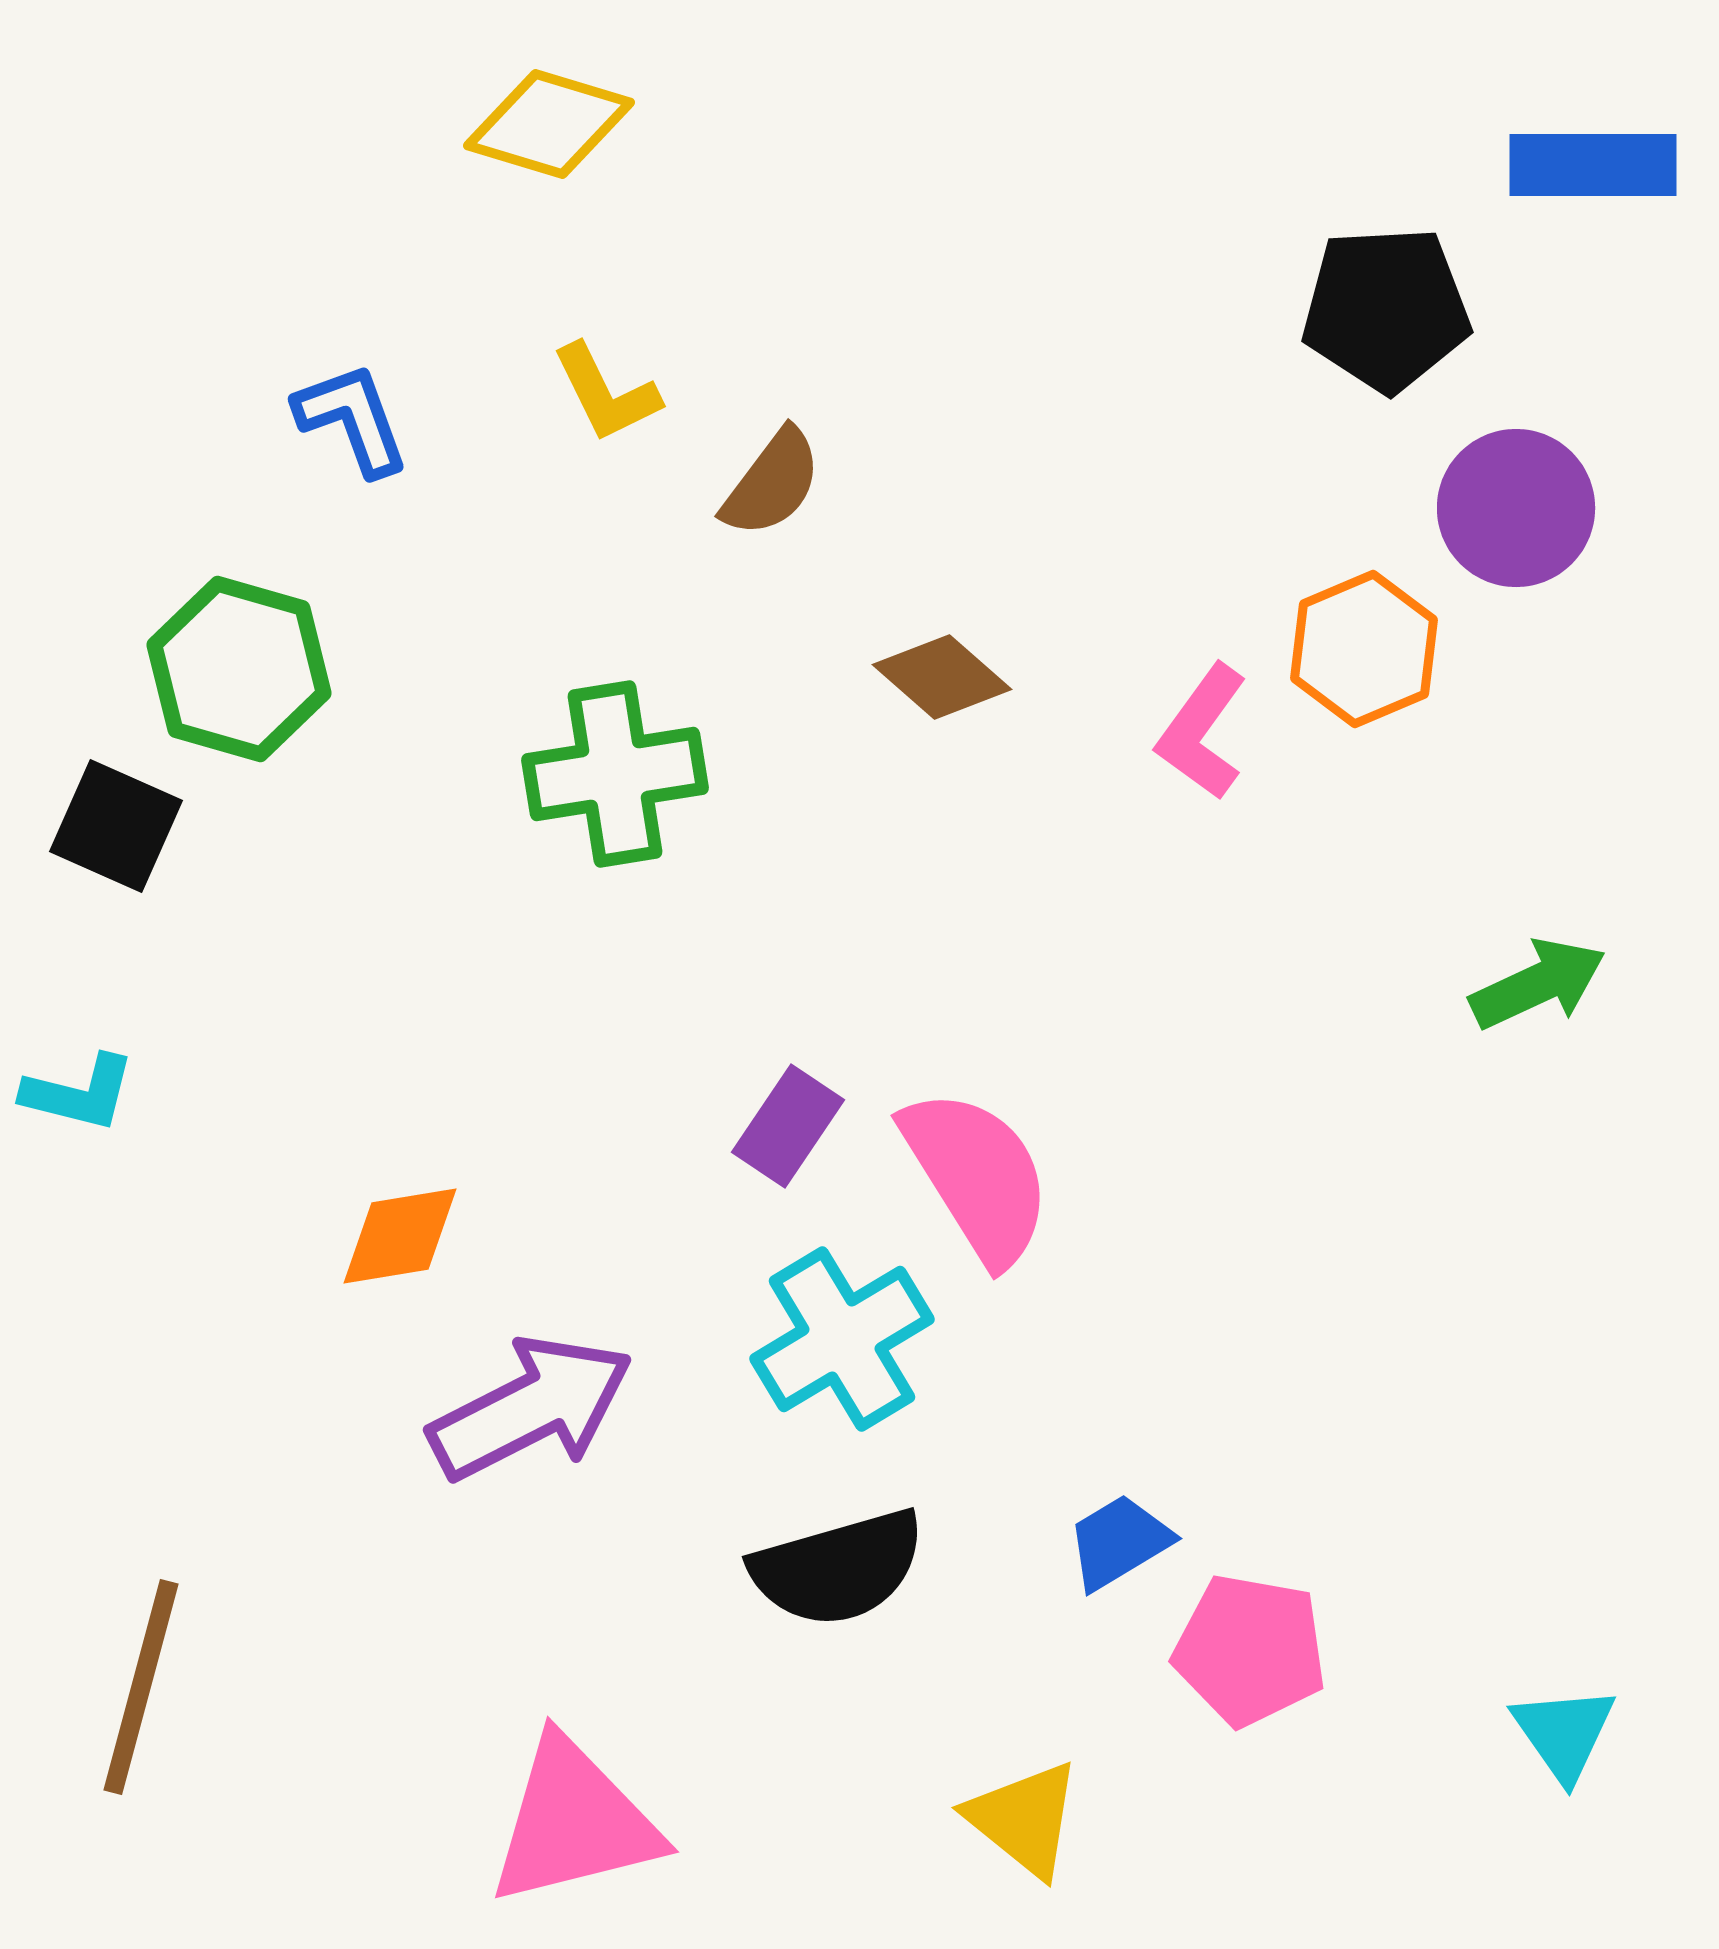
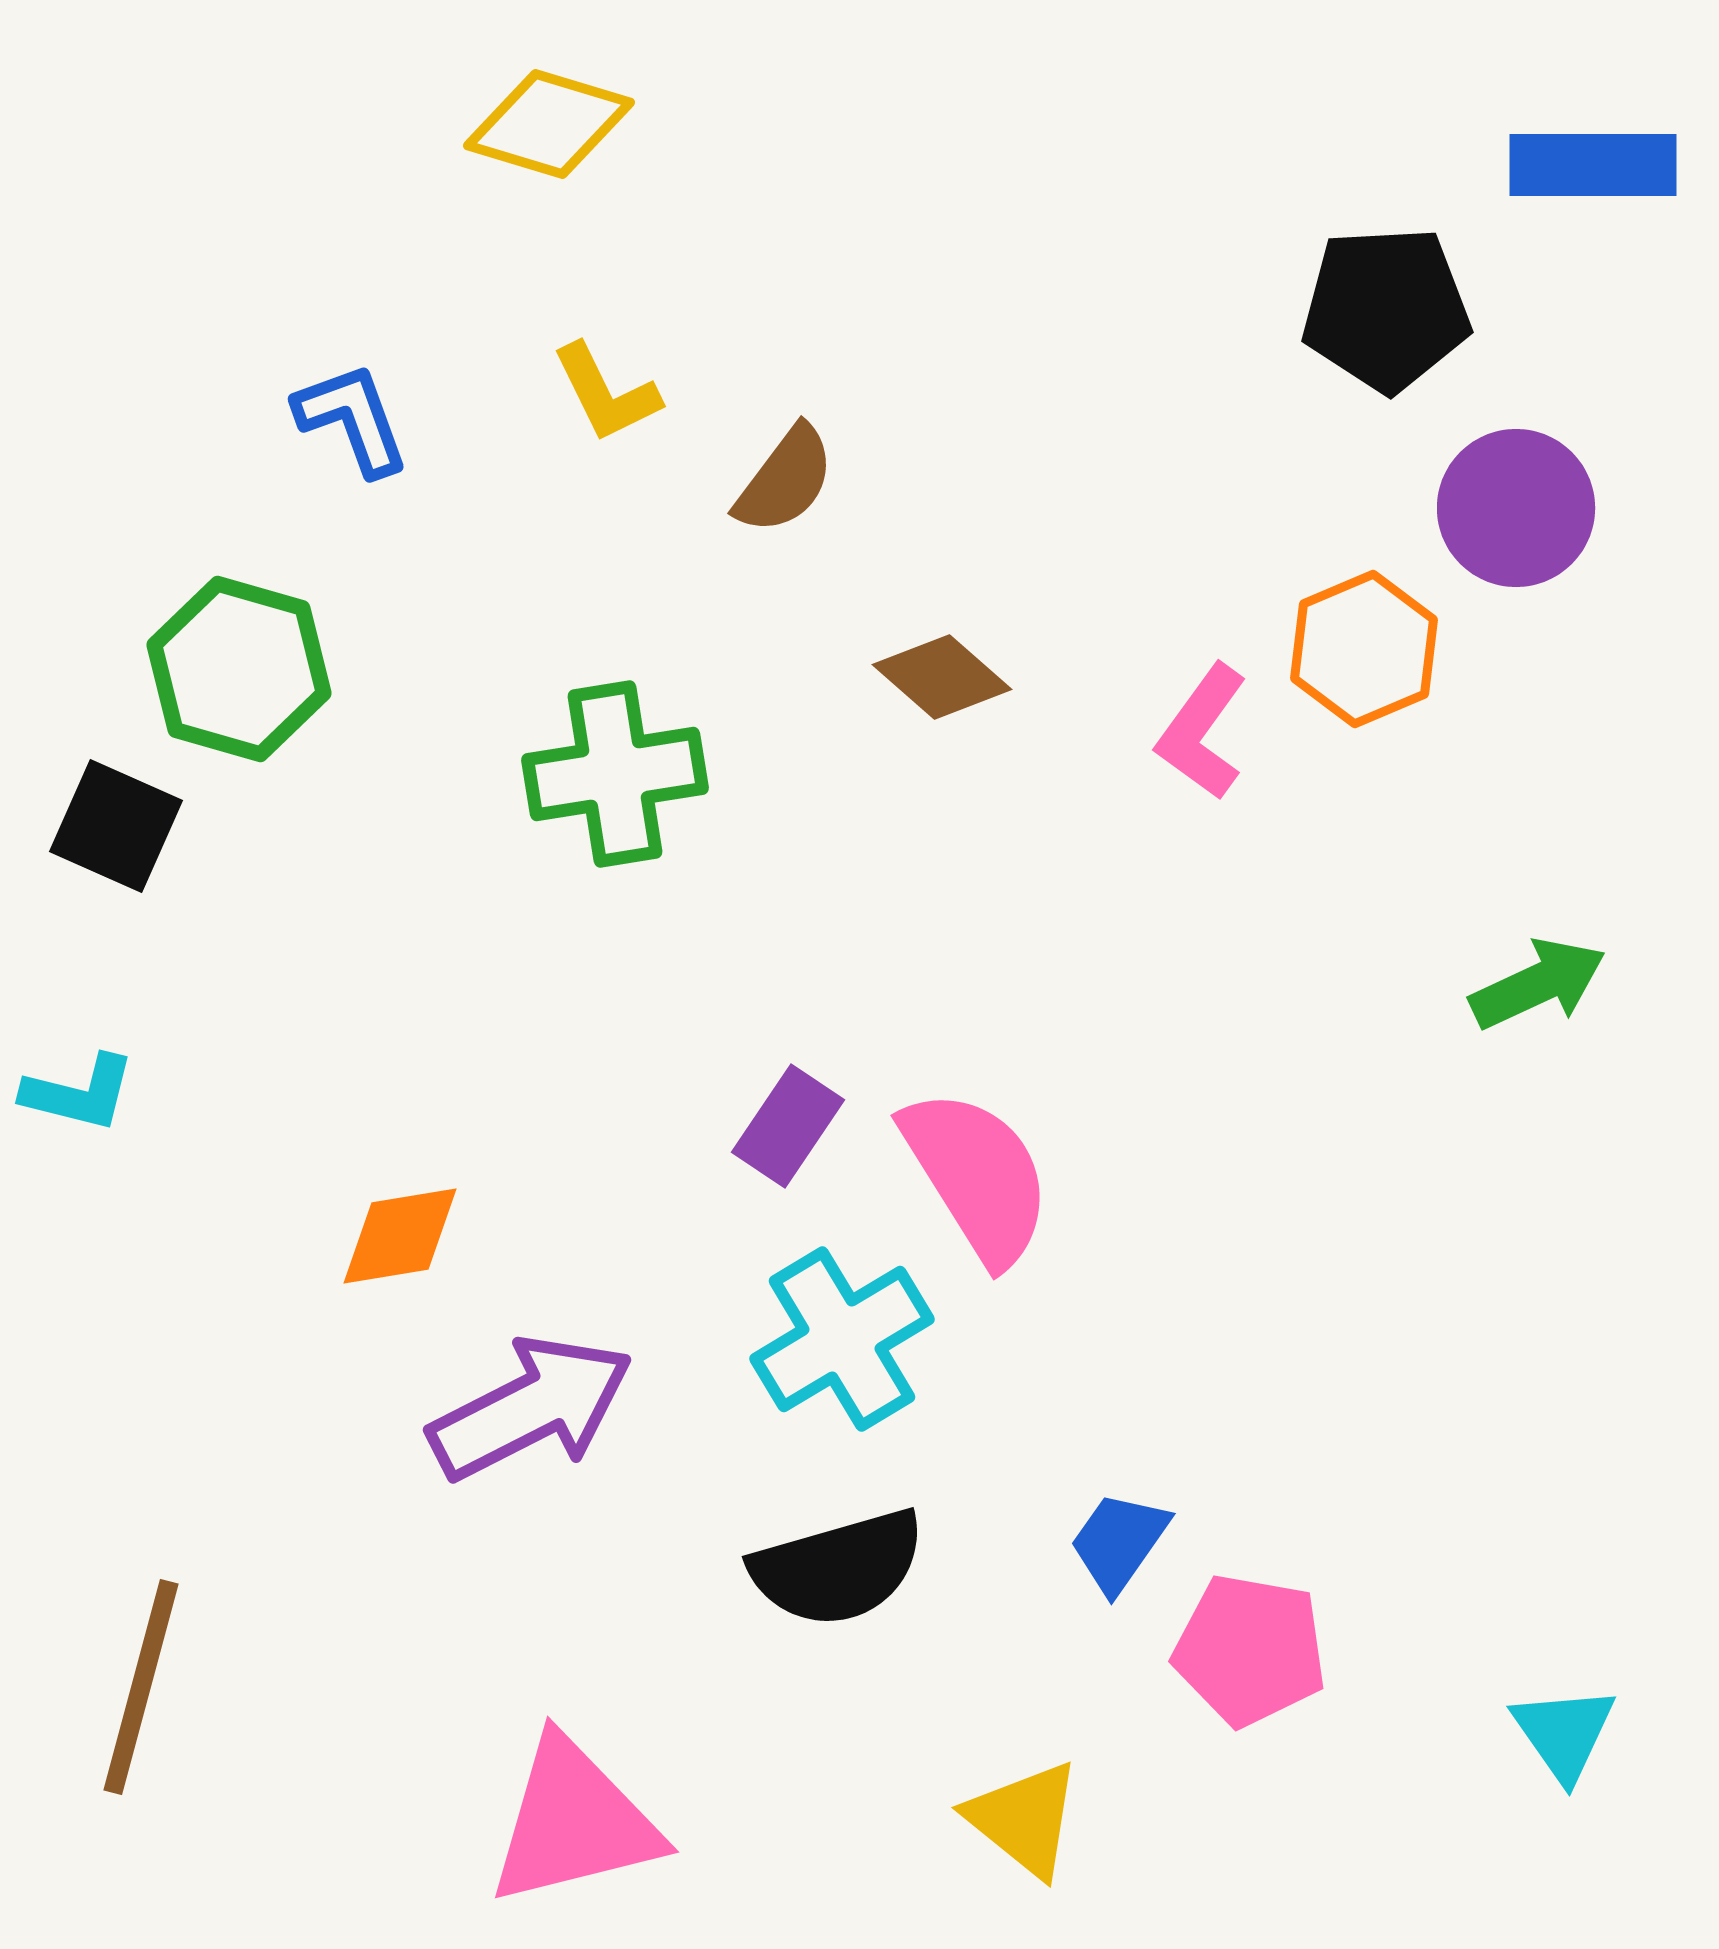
brown semicircle: moved 13 px right, 3 px up
blue trapezoid: rotated 24 degrees counterclockwise
